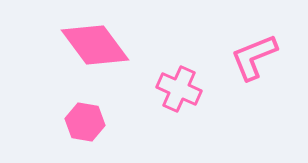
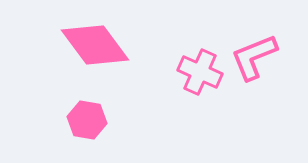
pink cross: moved 21 px right, 17 px up
pink hexagon: moved 2 px right, 2 px up
